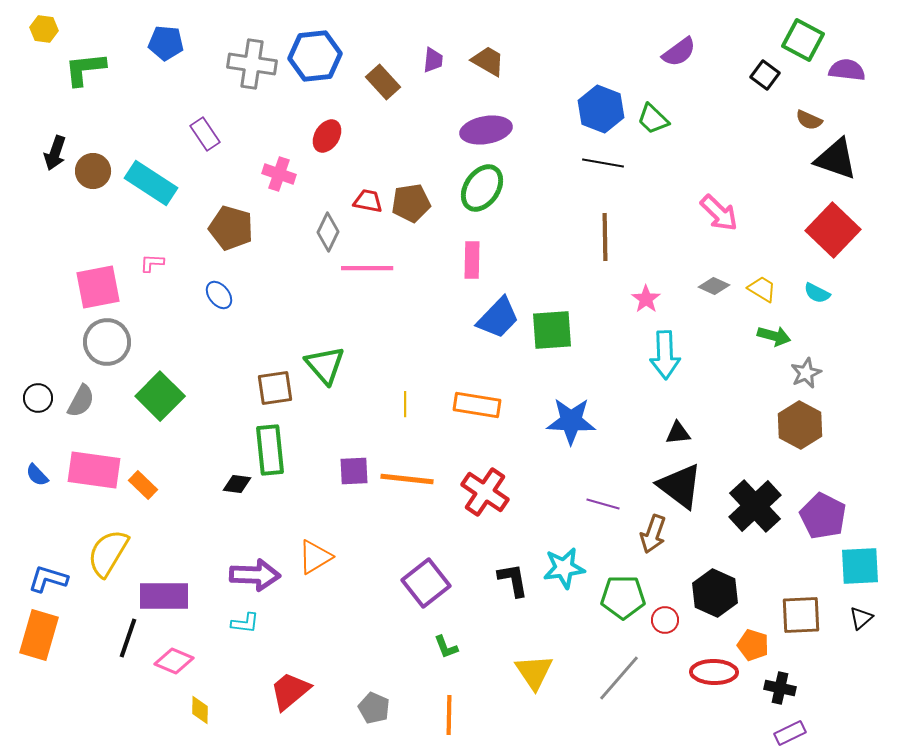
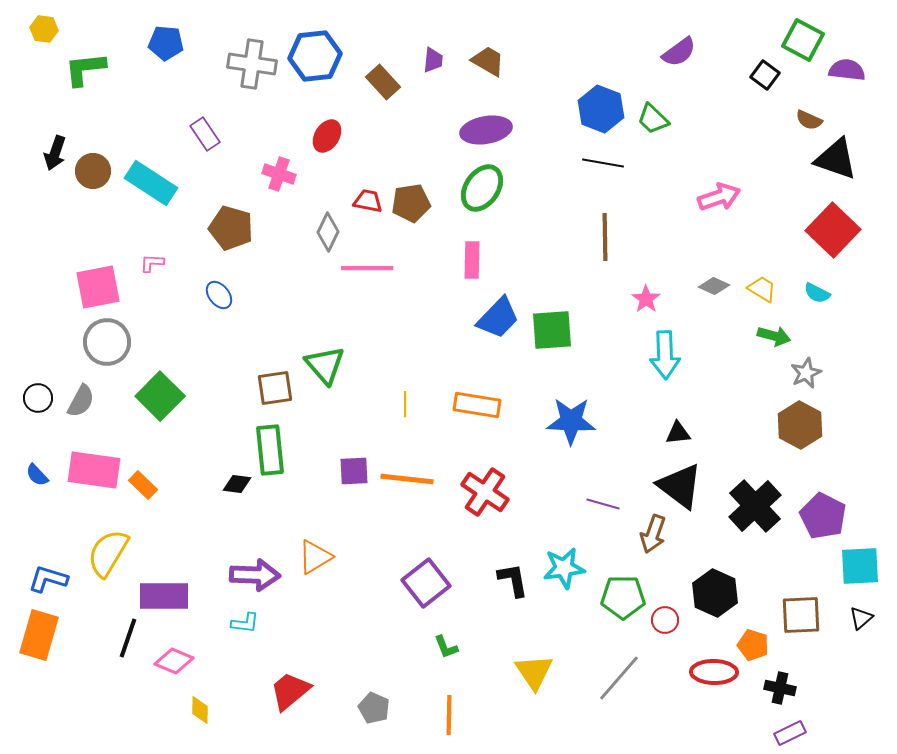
pink arrow at (719, 213): moved 16 px up; rotated 63 degrees counterclockwise
